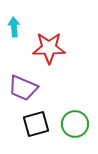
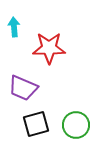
green circle: moved 1 px right, 1 px down
